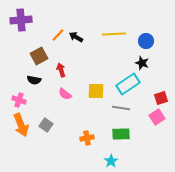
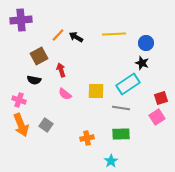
blue circle: moved 2 px down
